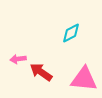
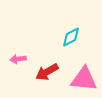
cyan diamond: moved 4 px down
red arrow: moved 6 px right; rotated 65 degrees counterclockwise
